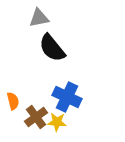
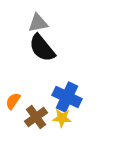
gray triangle: moved 1 px left, 5 px down
black semicircle: moved 10 px left
orange semicircle: rotated 132 degrees counterclockwise
yellow star: moved 5 px right, 4 px up
